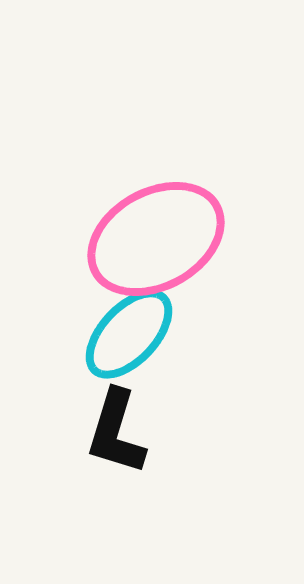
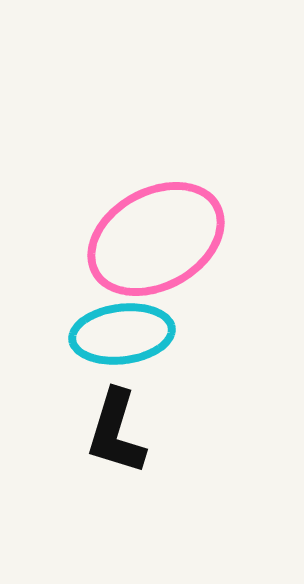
cyan ellipse: moved 7 px left; rotated 40 degrees clockwise
